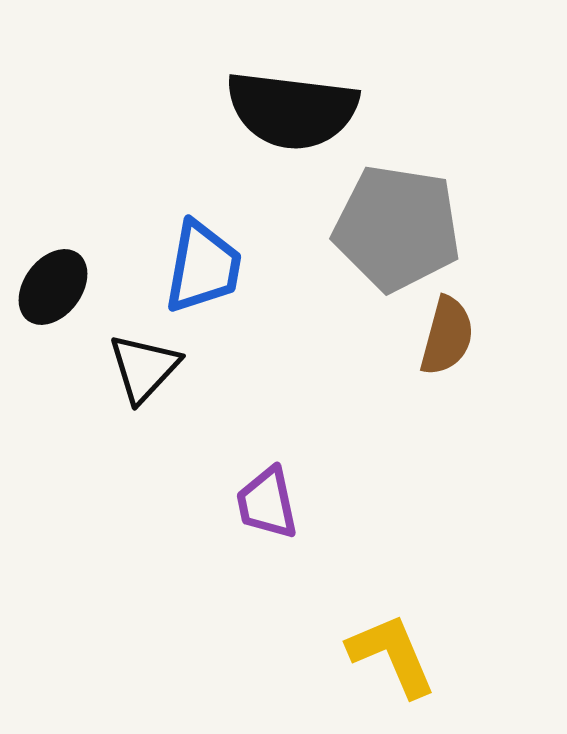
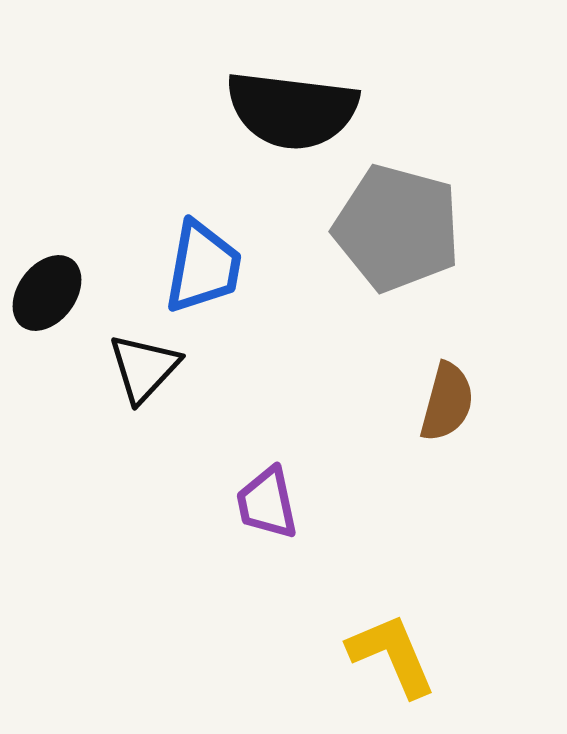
gray pentagon: rotated 6 degrees clockwise
black ellipse: moved 6 px left, 6 px down
brown semicircle: moved 66 px down
